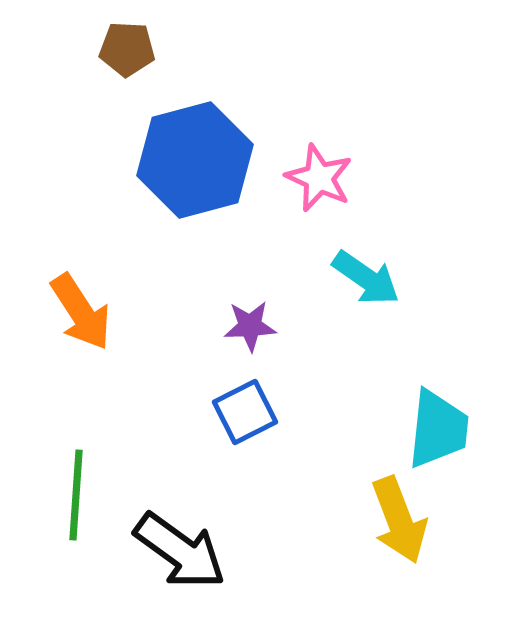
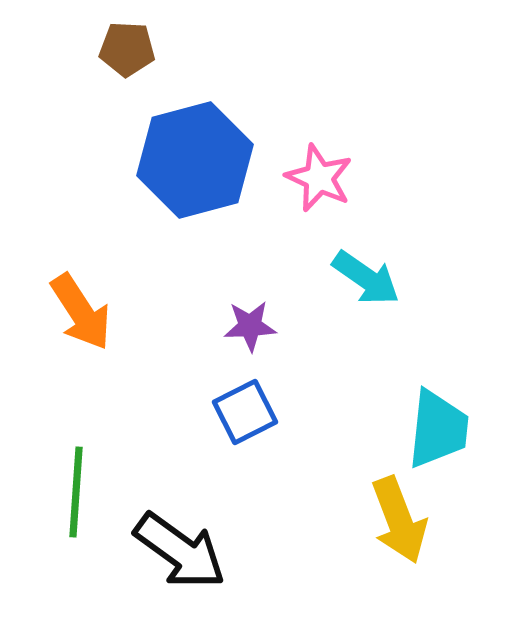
green line: moved 3 px up
